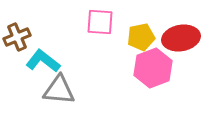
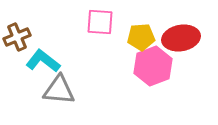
yellow pentagon: rotated 8 degrees clockwise
pink hexagon: moved 2 px up
